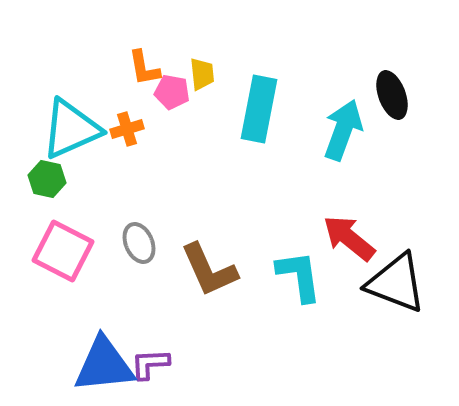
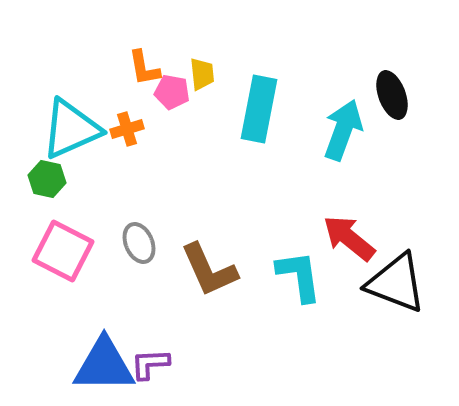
blue triangle: rotated 6 degrees clockwise
